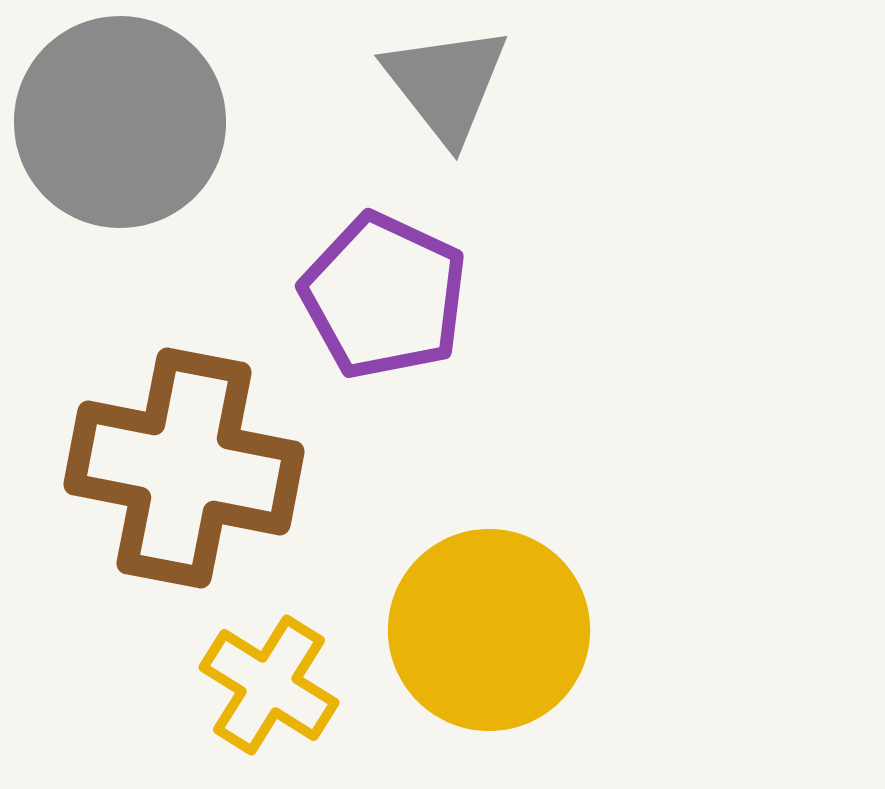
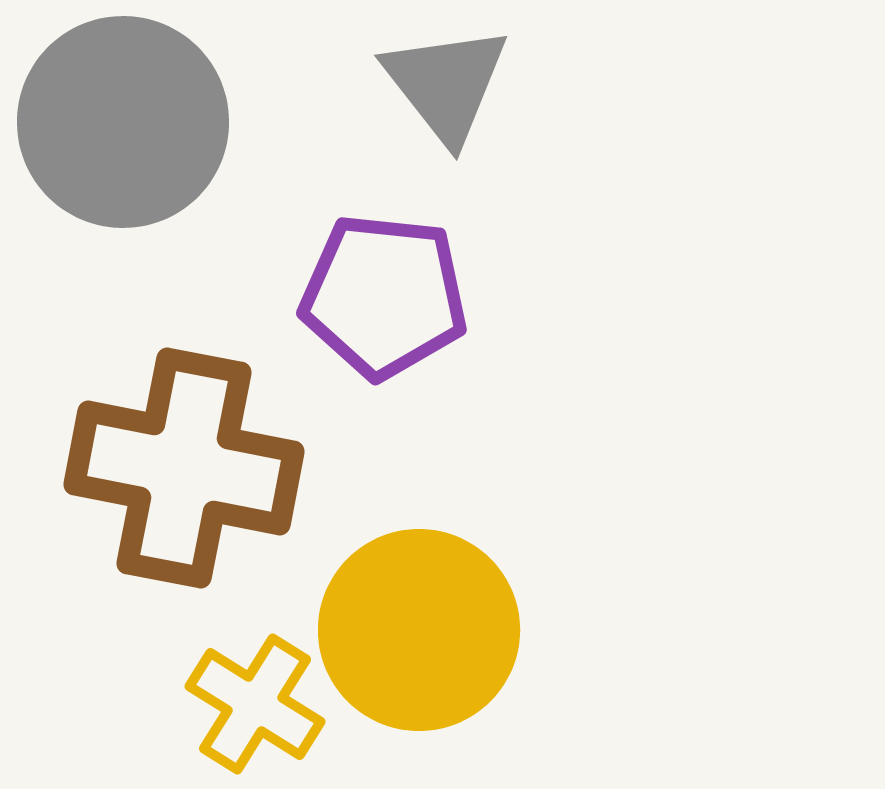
gray circle: moved 3 px right
purple pentagon: rotated 19 degrees counterclockwise
yellow circle: moved 70 px left
yellow cross: moved 14 px left, 19 px down
